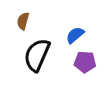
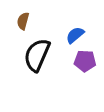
purple pentagon: moved 1 px up
